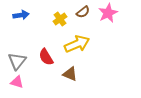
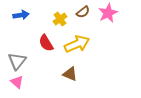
red semicircle: moved 14 px up
pink triangle: rotated 24 degrees clockwise
